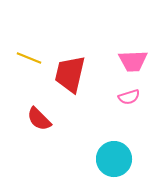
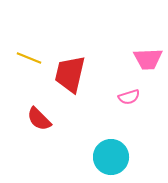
pink trapezoid: moved 15 px right, 2 px up
cyan circle: moved 3 px left, 2 px up
